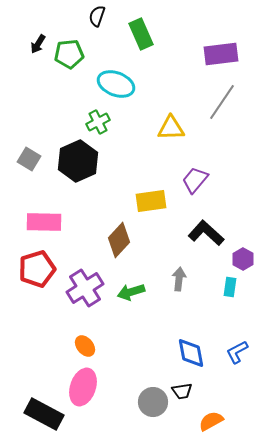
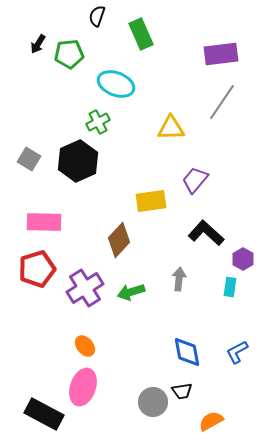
blue diamond: moved 4 px left, 1 px up
